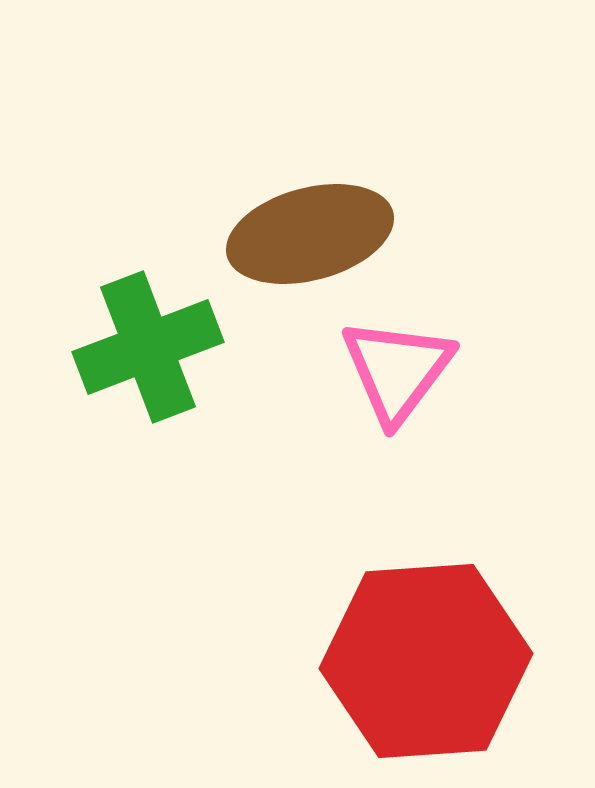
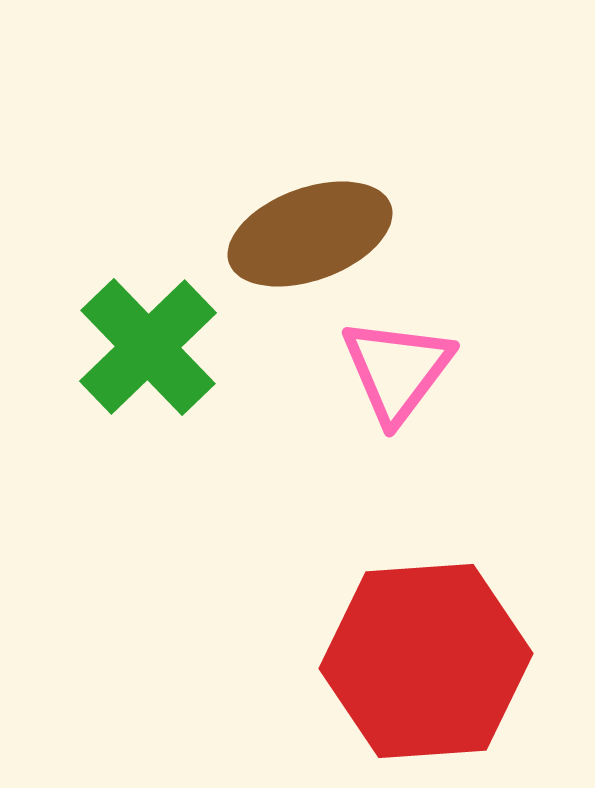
brown ellipse: rotated 5 degrees counterclockwise
green cross: rotated 23 degrees counterclockwise
